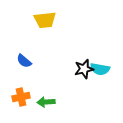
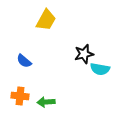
yellow trapezoid: moved 1 px right; rotated 55 degrees counterclockwise
black star: moved 15 px up
orange cross: moved 1 px left, 1 px up; rotated 18 degrees clockwise
